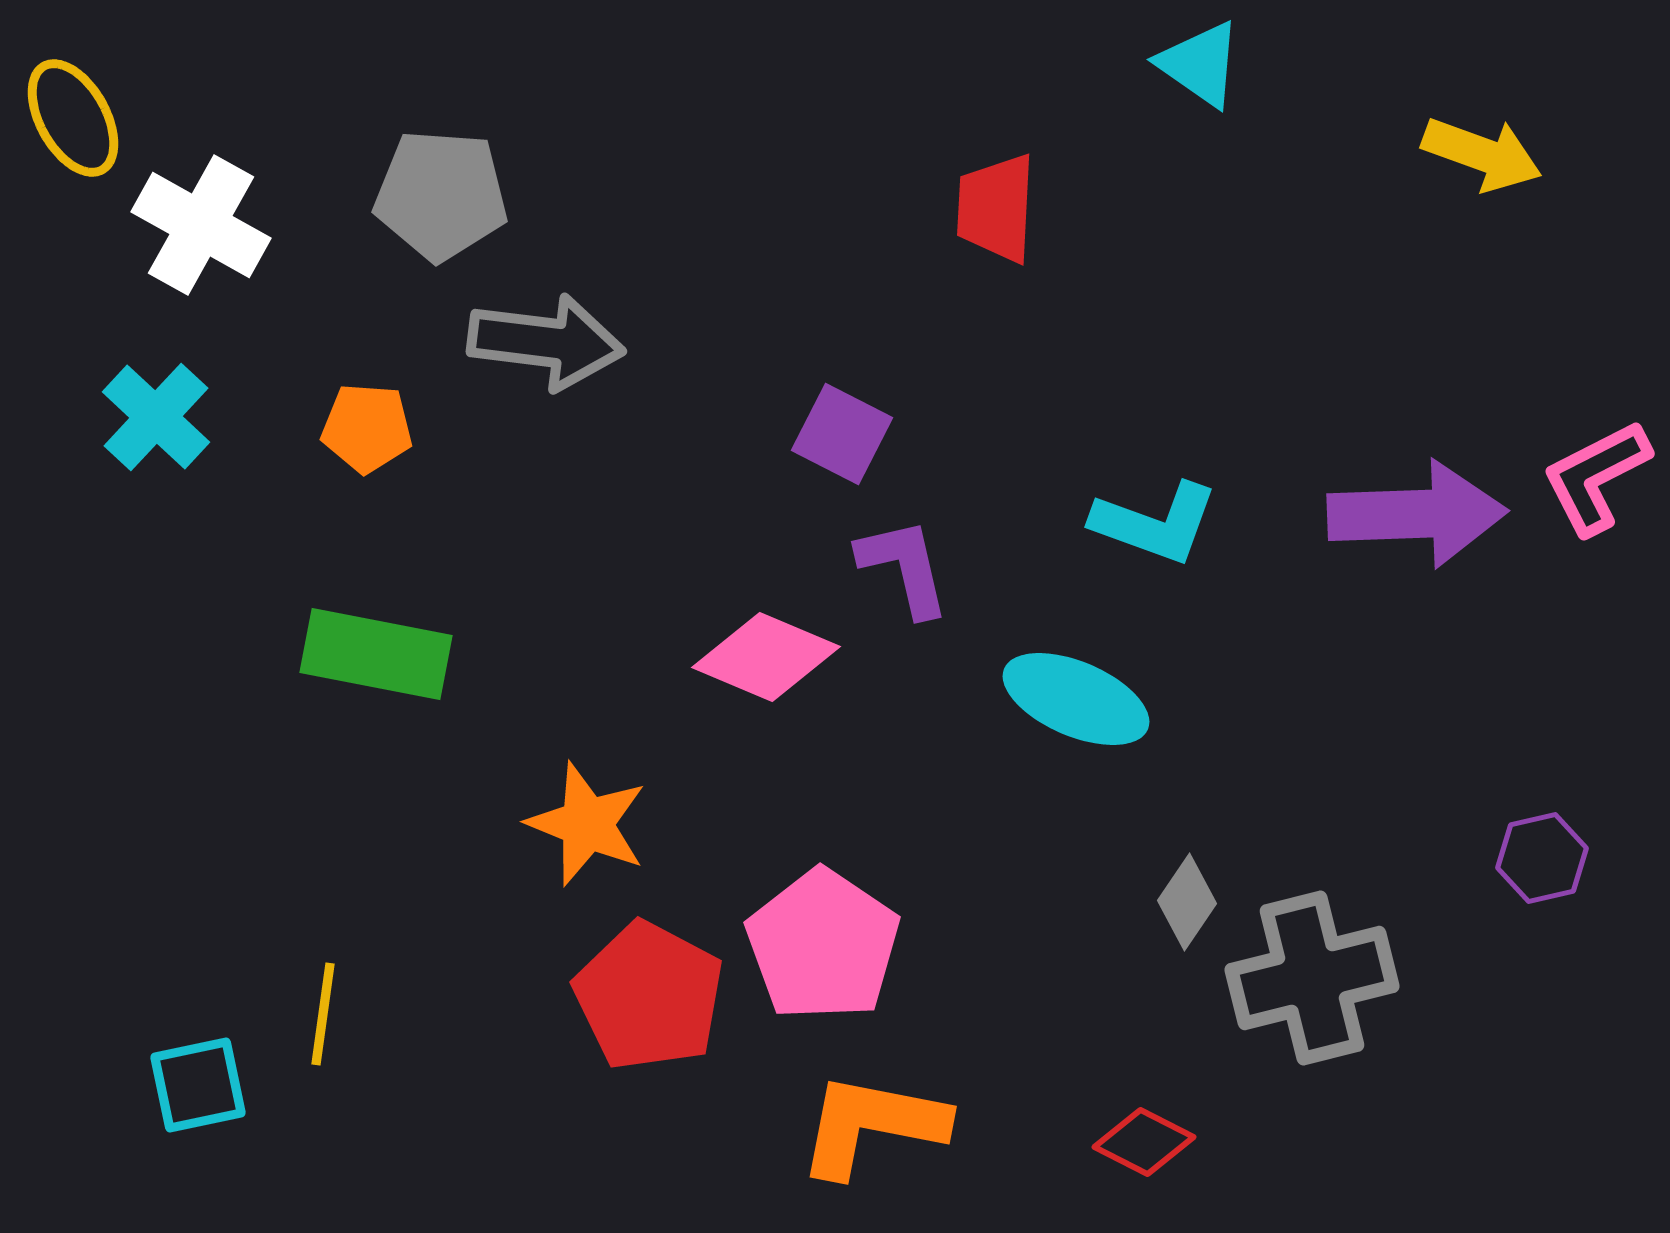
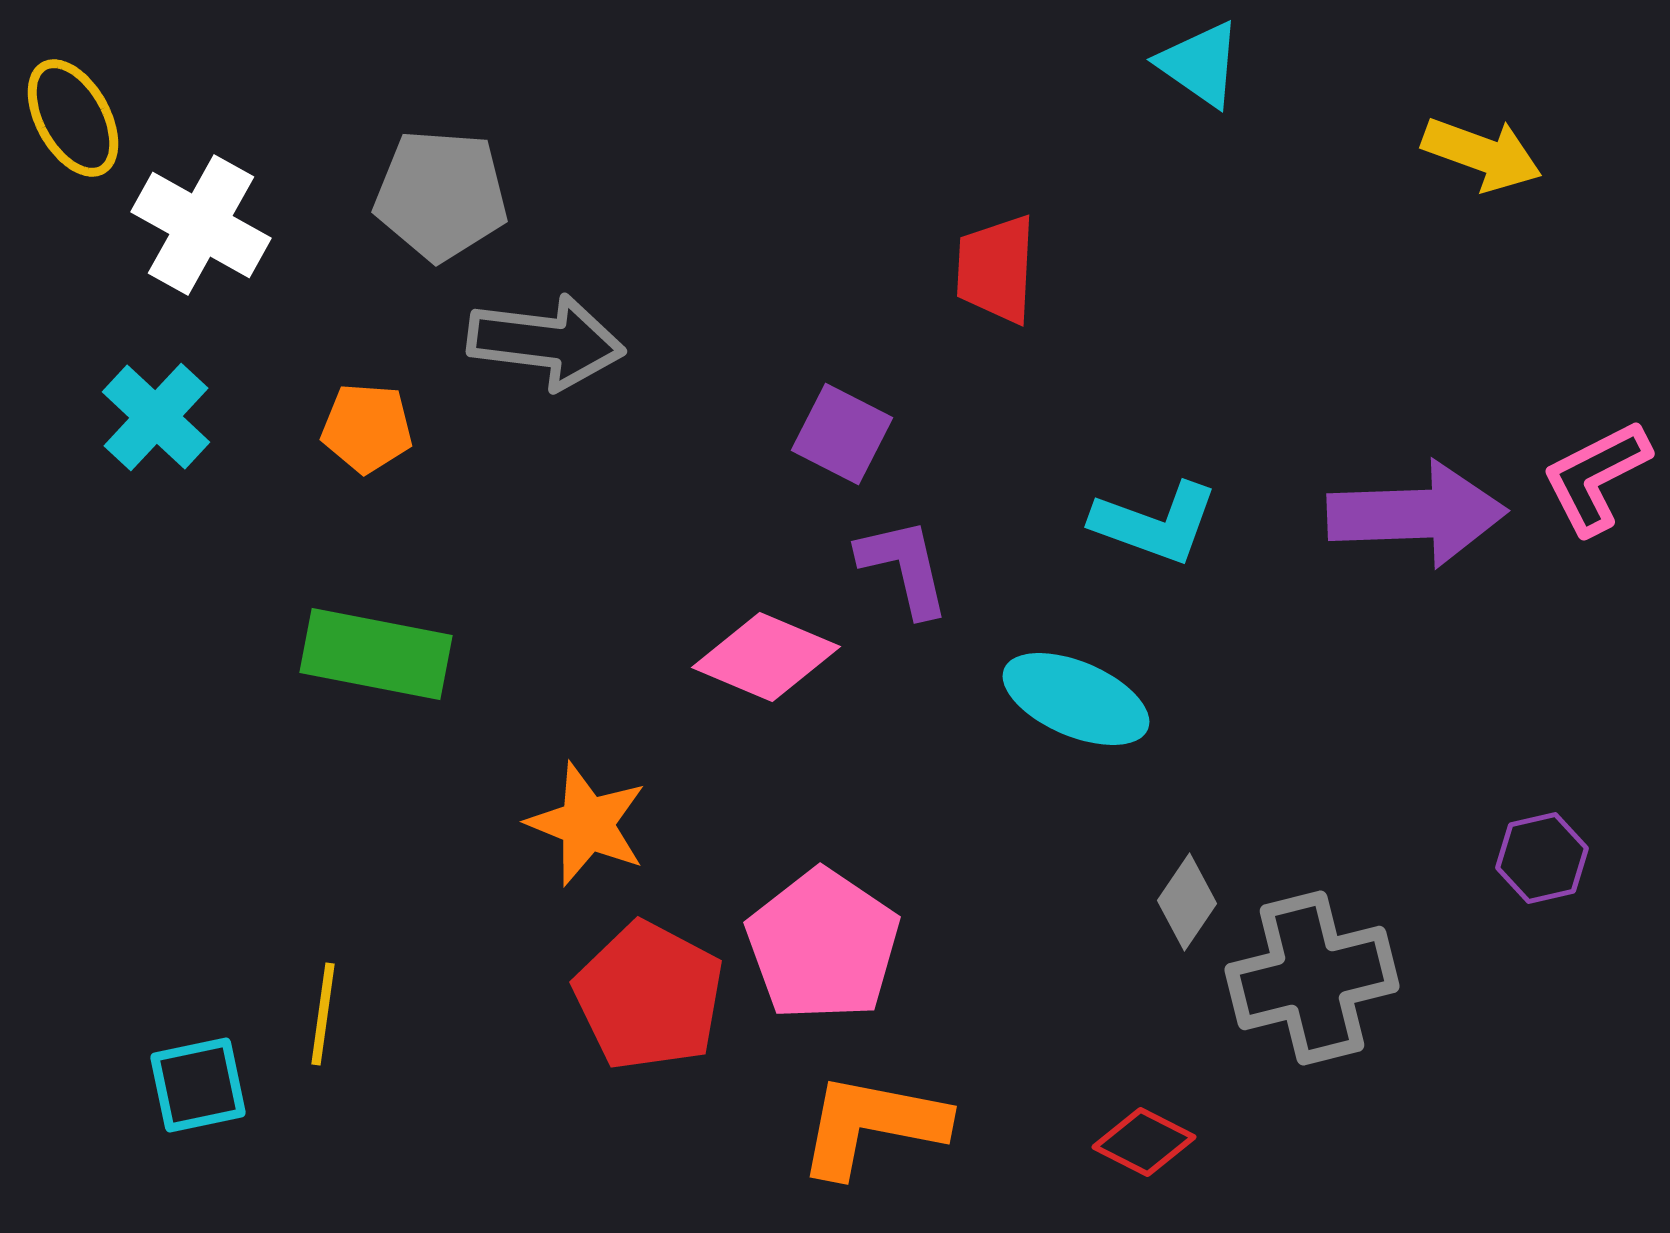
red trapezoid: moved 61 px down
